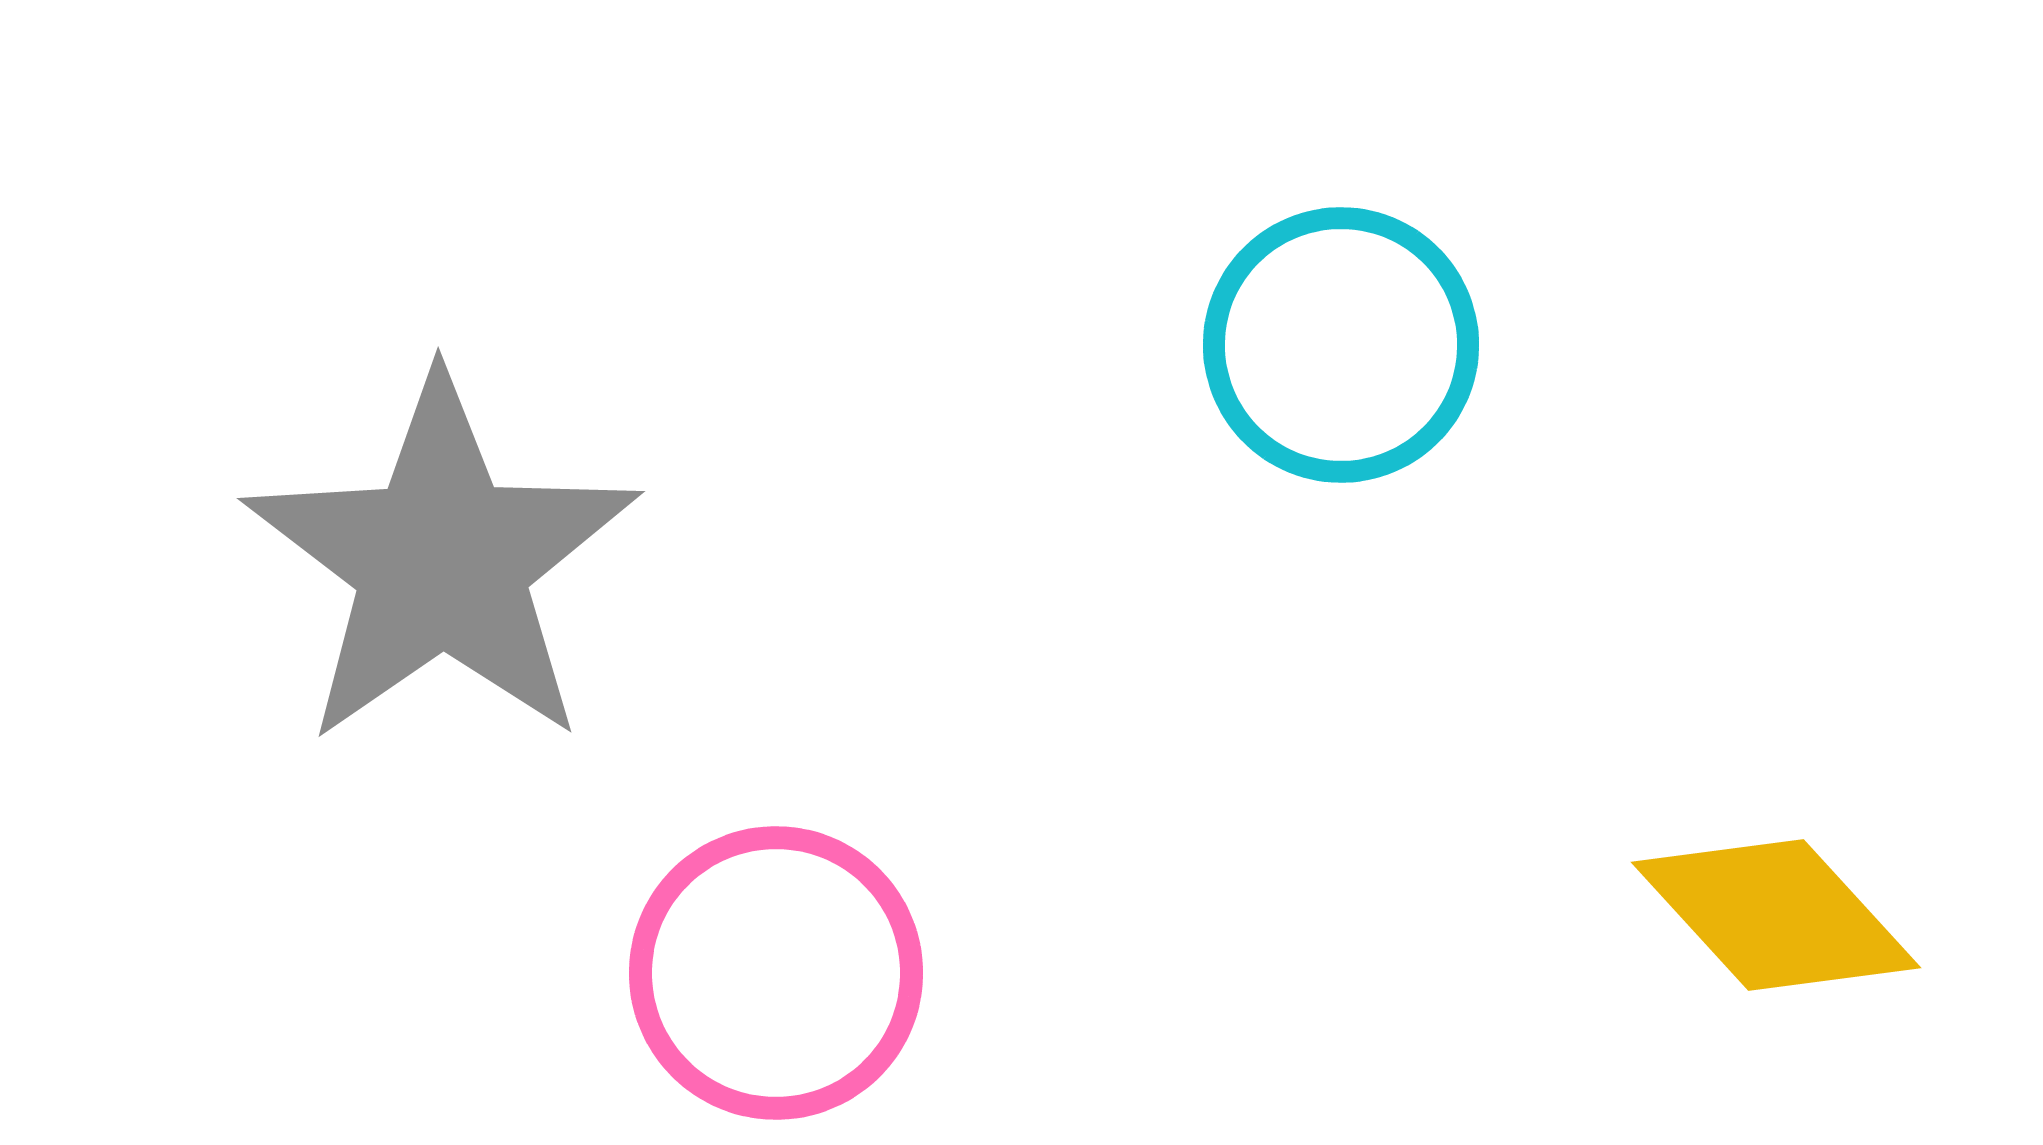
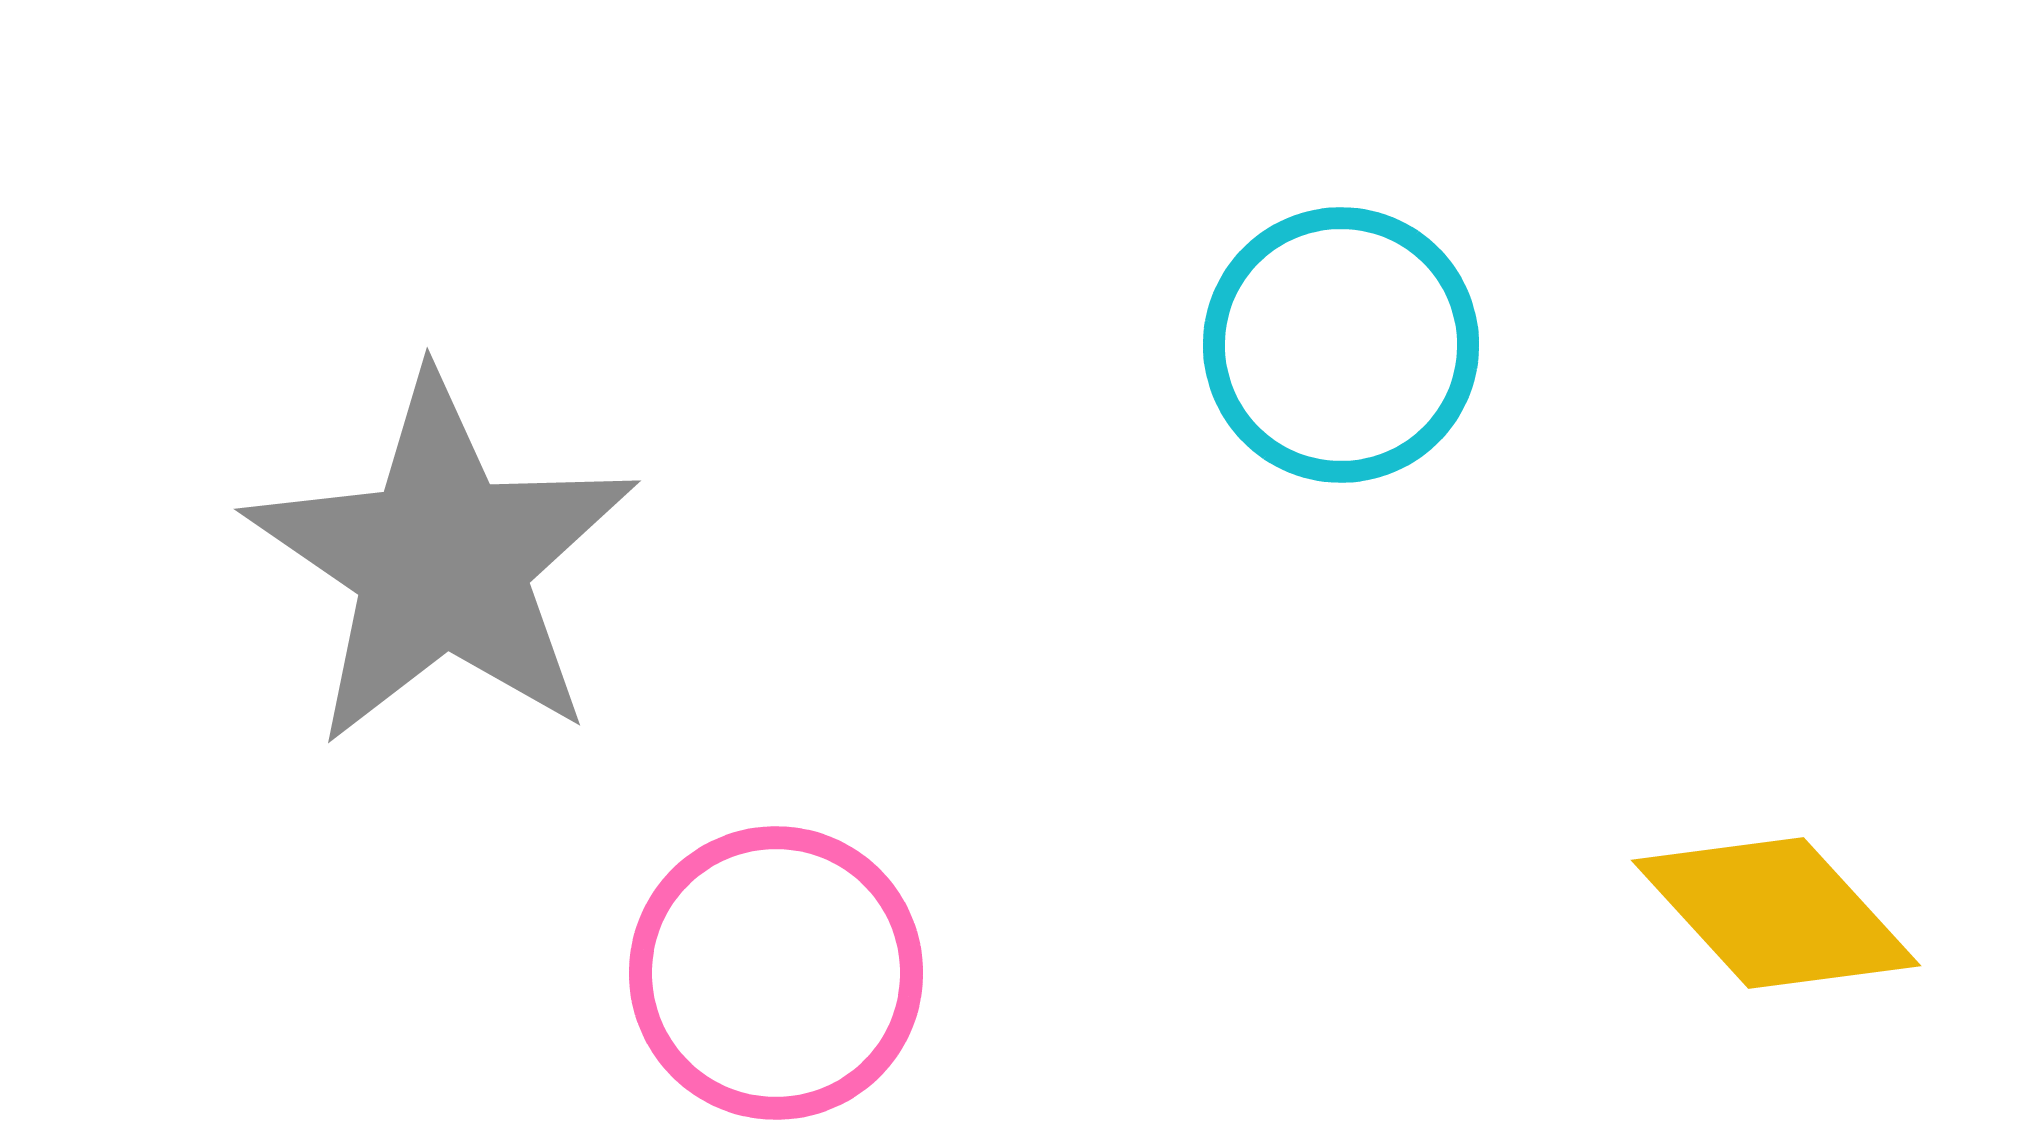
gray star: rotated 3 degrees counterclockwise
yellow diamond: moved 2 px up
